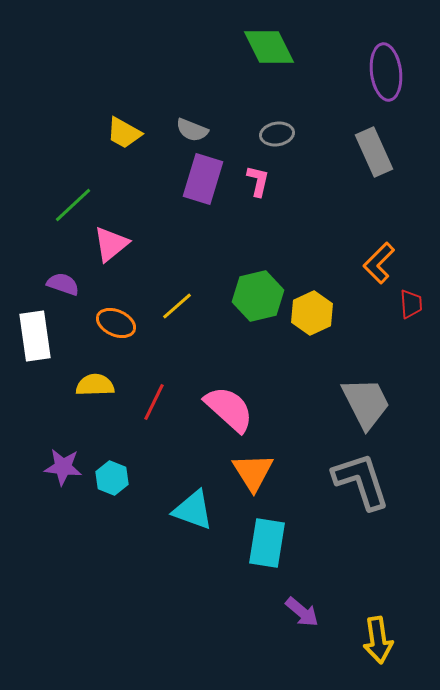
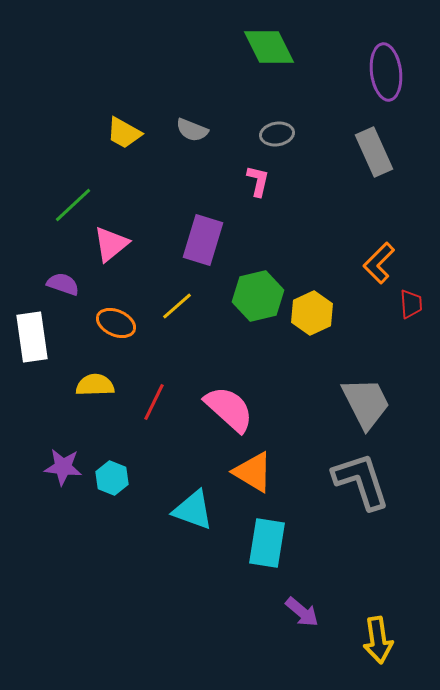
purple rectangle: moved 61 px down
white rectangle: moved 3 px left, 1 px down
orange triangle: rotated 27 degrees counterclockwise
